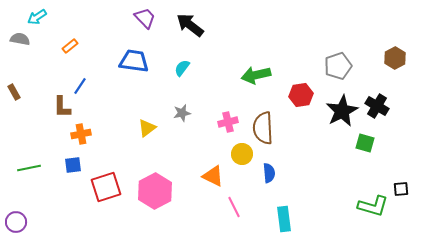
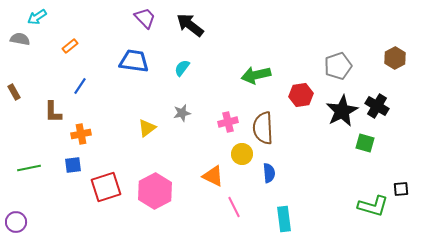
brown L-shape: moved 9 px left, 5 px down
